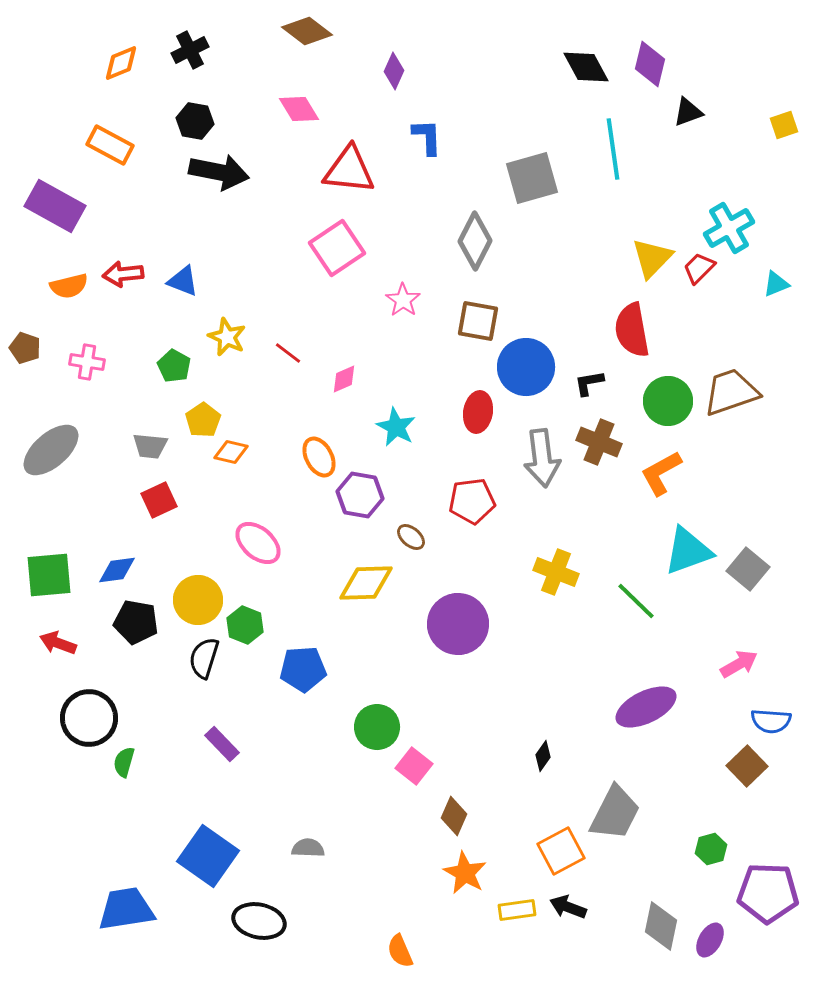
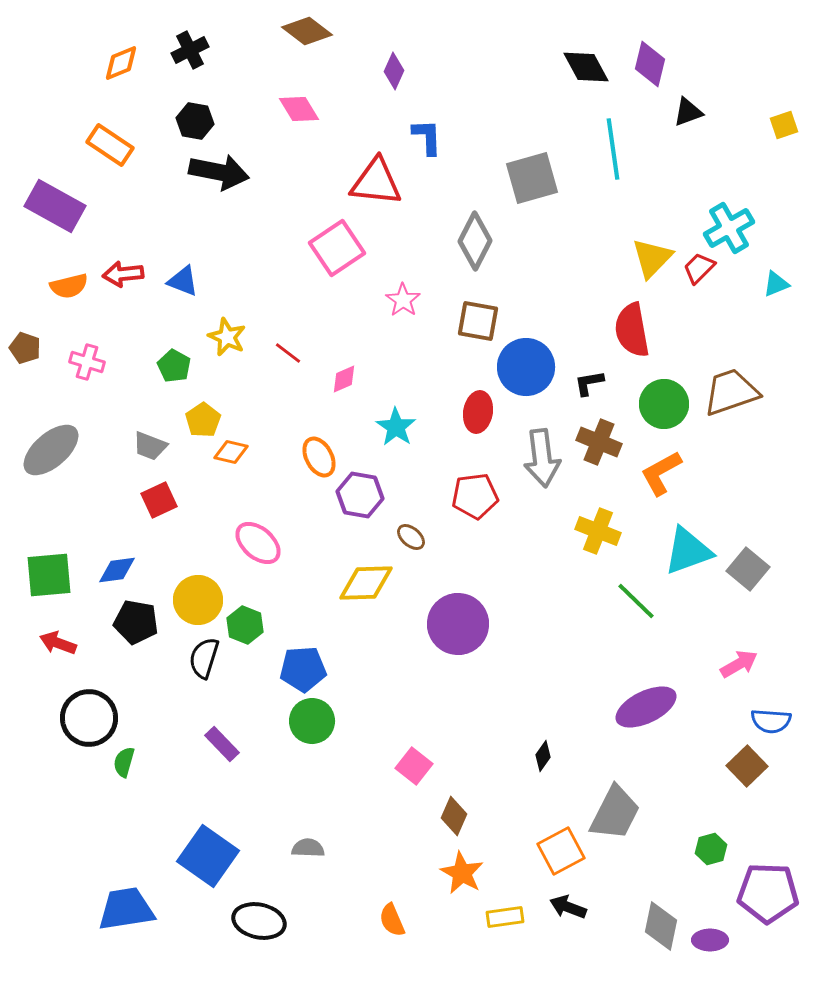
orange rectangle at (110, 145): rotated 6 degrees clockwise
red triangle at (349, 170): moved 27 px right, 12 px down
pink cross at (87, 362): rotated 8 degrees clockwise
green circle at (668, 401): moved 4 px left, 3 px down
cyan star at (396, 427): rotated 6 degrees clockwise
gray trapezoid at (150, 446): rotated 15 degrees clockwise
red pentagon at (472, 501): moved 3 px right, 5 px up
yellow cross at (556, 572): moved 42 px right, 41 px up
green circle at (377, 727): moved 65 px left, 6 px up
orange star at (465, 873): moved 3 px left
yellow rectangle at (517, 910): moved 12 px left, 7 px down
purple ellipse at (710, 940): rotated 60 degrees clockwise
orange semicircle at (400, 951): moved 8 px left, 31 px up
